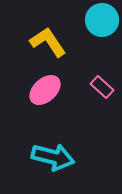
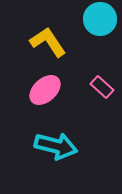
cyan circle: moved 2 px left, 1 px up
cyan arrow: moved 3 px right, 11 px up
